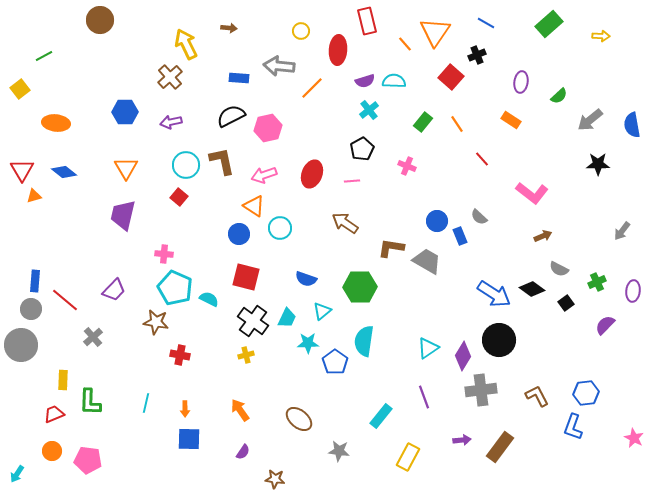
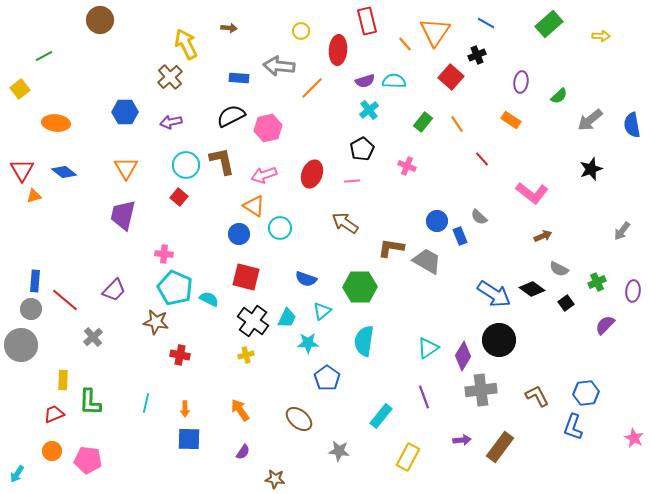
black star at (598, 164): moved 7 px left, 5 px down; rotated 20 degrees counterclockwise
blue pentagon at (335, 362): moved 8 px left, 16 px down
